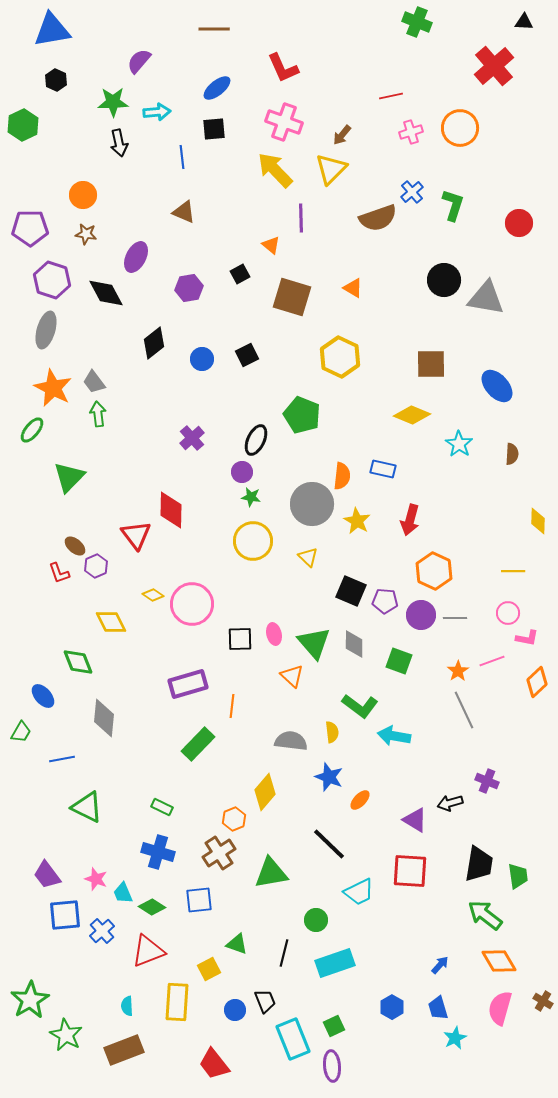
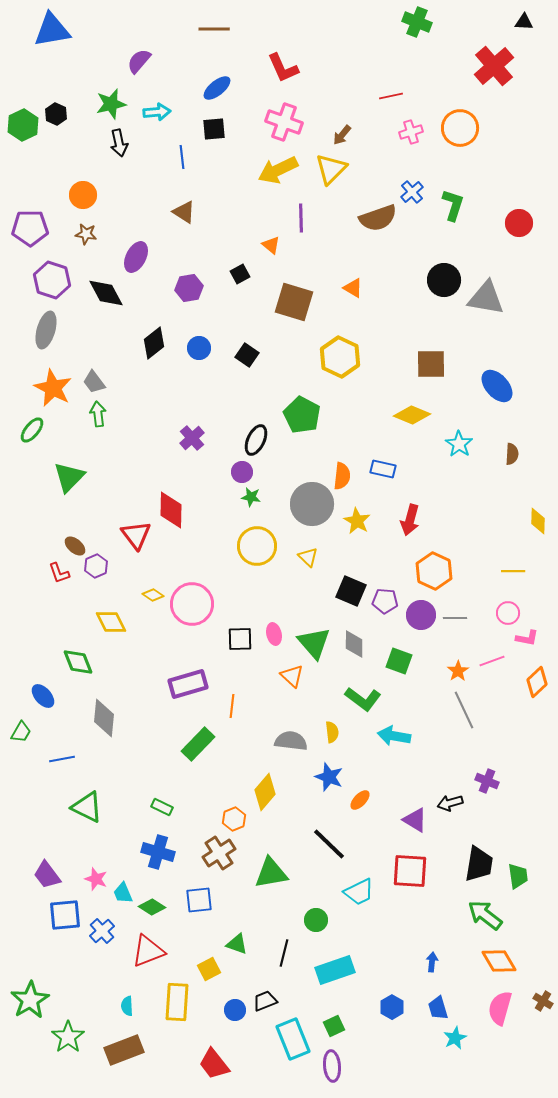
black hexagon at (56, 80): moved 34 px down
green star at (113, 102): moved 2 px left, 2 px down; rotated 12 degrees counterclockwise
yellow arrow at (275, 170): moved 3 px right; rotated 72 degrees counterclockwise
brown triangle at (184, 212): rotated 10 degrees clockwise
brown square at (292, 297): moved 2 px right, 5 px down
black square at (247, 355): rotated 30 degrees counterclockwise
blue circle at (202, 359): moved 3 px left, 11 px up
green pentagon at (302, 415): rotated 6 degrees clockwise
yellow circle at (253, 541): moved 4 px right, 5 px down
green L-shape at (360, 706): moved 3 px right, 7 px up
cyan rectangle at (335, 963): moved 7 px down
blue arrow at (440, 965): moved 8 px left, 3 px up; rotated 36 degrees counterclockwise
black trapezoid at (265, 1001): rotated 90 degrees counterclockwise
green star at (66, 1035): moved 2 px right, 2 px down; rotated 8 degrees clockwise
